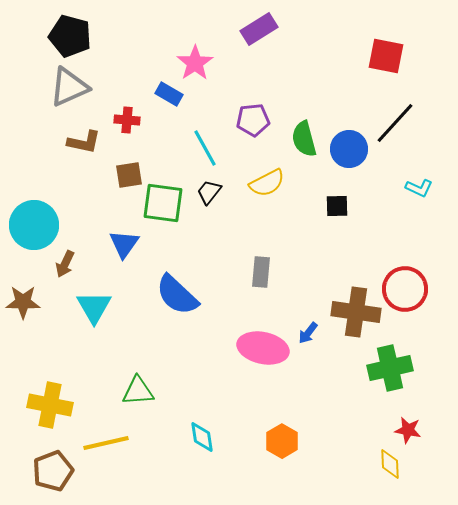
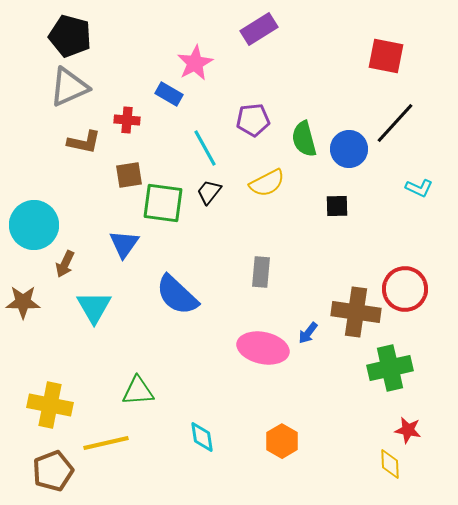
pink star: rotated 6 degrees clockwise
